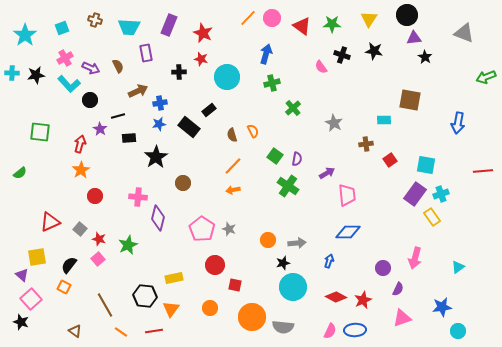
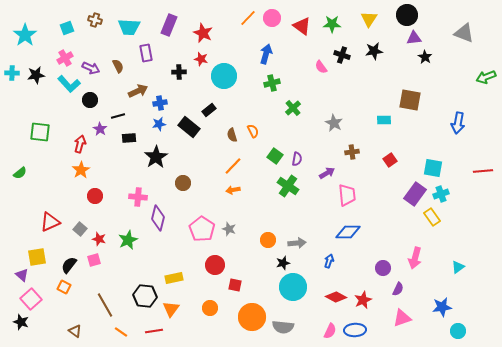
cyan square at (62, 28): moved 5 px right
black star at (374, 51): rotated 18 degrees counterclockwise
cyan circle at (227, 77): moved 3 px left, 1 px up
brown cross at (366, 144): moved 14 px left, 8 px down
cyan square at (426, 165): moved 7 px right, 3 px down
green star at (128, 245): moved 5 px up
pink square at (98, 259): moved 4 px left, 1 px down; rotated 24 degrees clockwise
